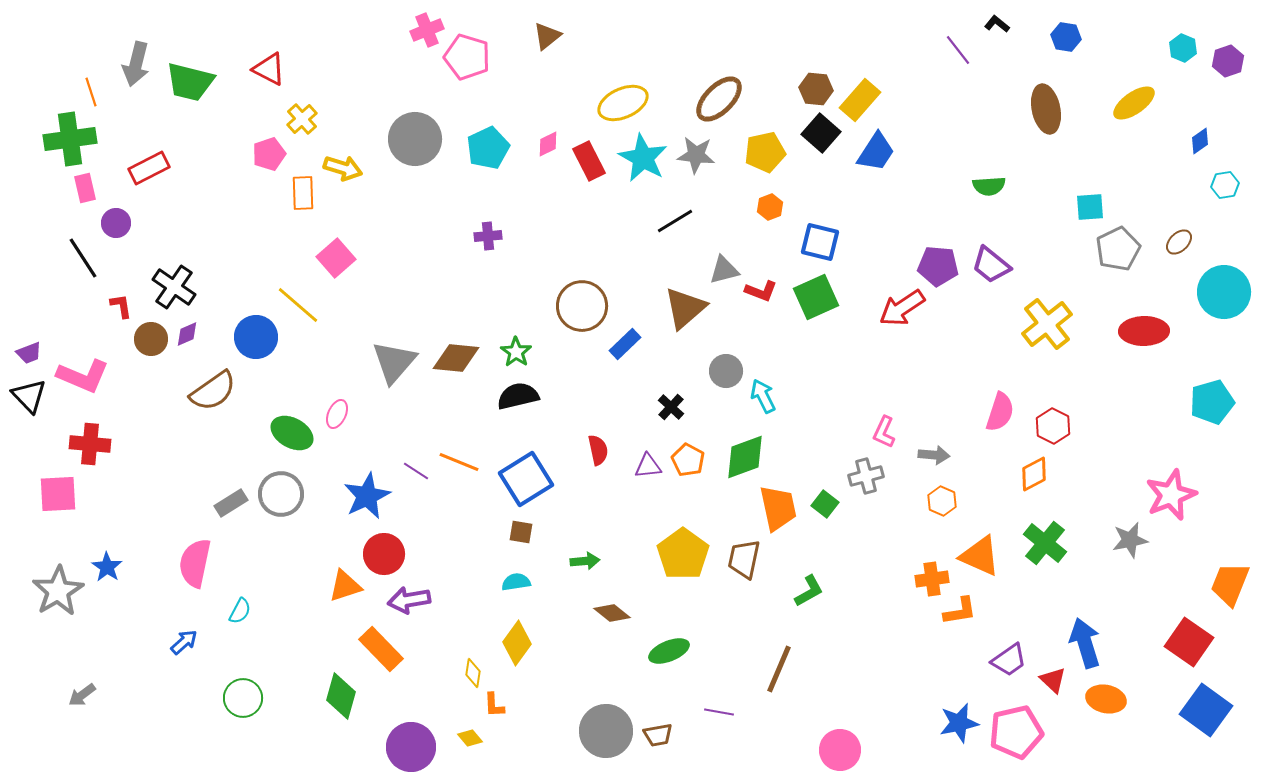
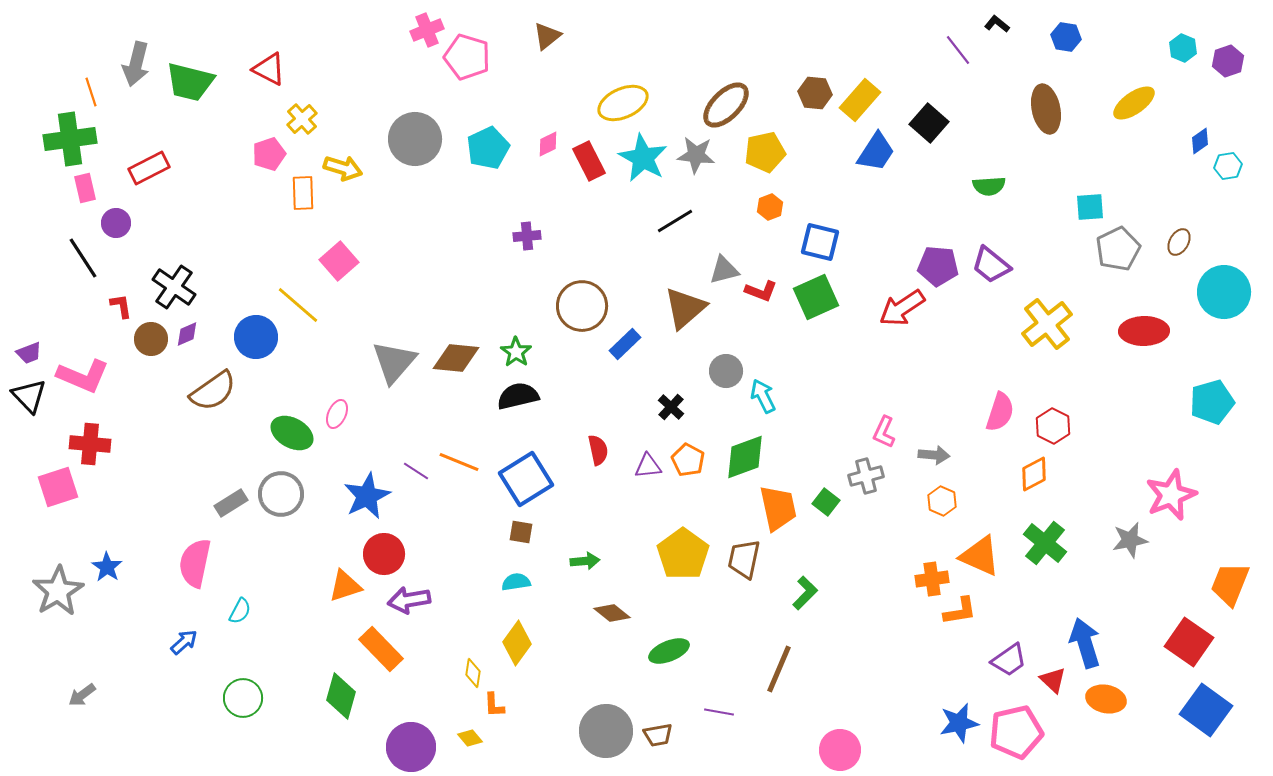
brown hexagon at (816, 89): moved 1 px left, 4 px down
brown ellipse at (719, 99): moved 7 px right, 6 px down
black square at (821, 133): moved 108 px right, 10 px up
cyan hexagon at (1225, 185): moved 3 px right, 19 px up
purple cross at (488, 236): moved 39 px right
brown ellipse at (1179, 242): rotated 16 degrees counterclockwise
pink square at (336, 258): moved 3 px right, 3 px down
pink square at (58, 494): moved 7 px up; rotated 15 degrees counterclockwise
green square at (825, 504): moved 1 px right, 2 px up
green L-shape at (809, 591): moved 4 px left, 2 px down; rotated 16 degrees counterclockwise
